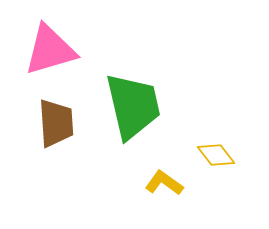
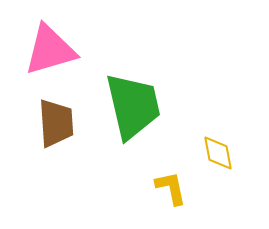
yellow diamond: moved 2 px right, 2 px up; rotated 27 degrees clockwise
yellow L-shape: moved 7 px right, 5 px down; rotated 42 degrees clockwise
